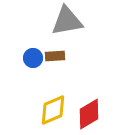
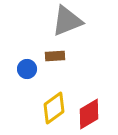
gray triangle: rotated 12 degrees counterclockwise
blue circle: moved 6 px left, 11 px down
yellow diamond: moved 1 px right, 2 px up; rotated 12 degrees counterclockwise
